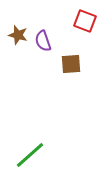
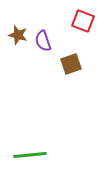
red square: moved 2 px left
brown square: rotated 15 degrees counterclockwise
green line: rotated 36 degrees clockwise
